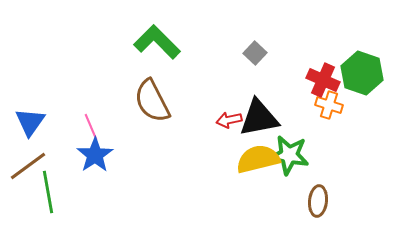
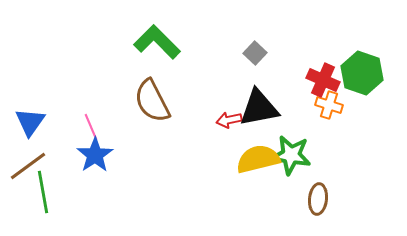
black triangle: moved 10 px up
green star: moved 2 px right
green line: moved 5 px left
brown ellipse: moved 2 px up
